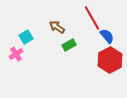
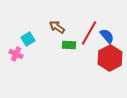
red line: moved 3 px left, 15 px down; rotated 60 degrees clockwise
cyan square: moved 2 px right, 2 px down
green rectangle: rotated 32 degrees clockwise
pink cross: rotated 32 degrees counterclockwise
red hexagon: moved 2 px up
